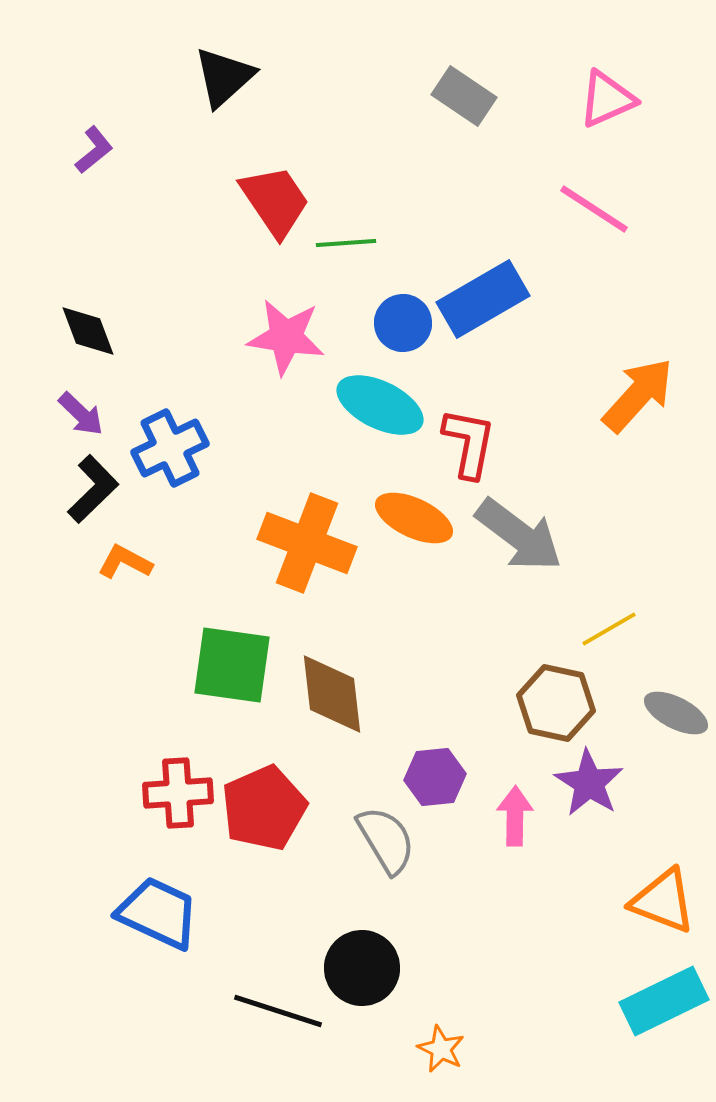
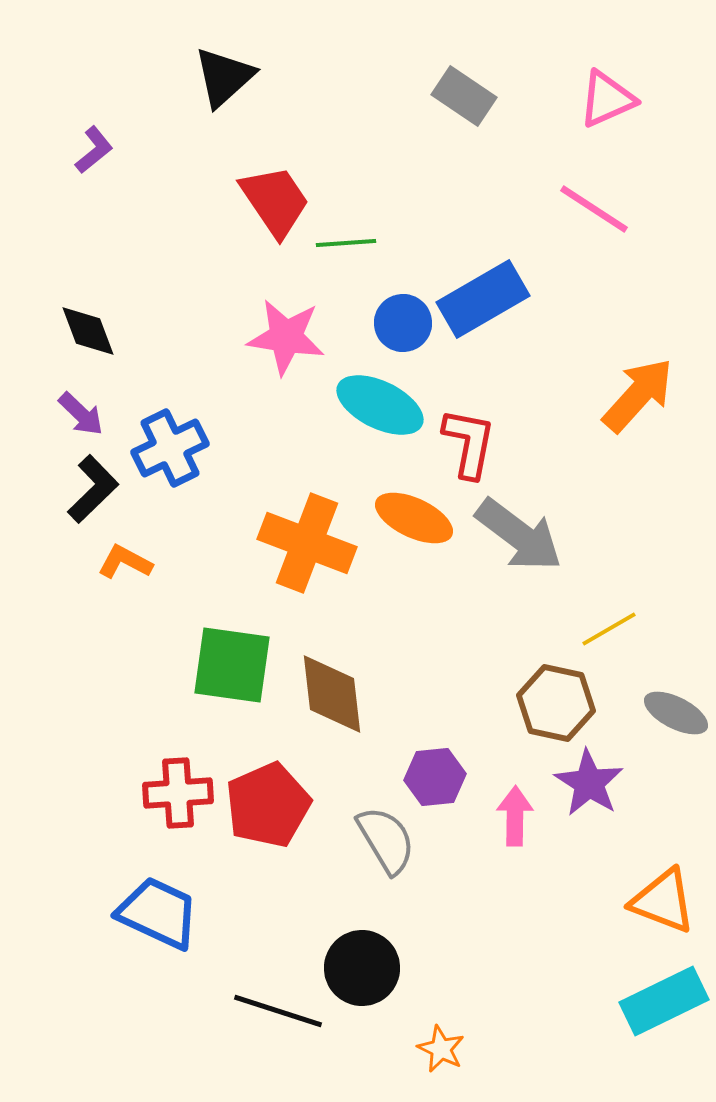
red pentagon: moved 4 px right, 3 px up
